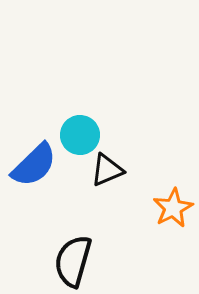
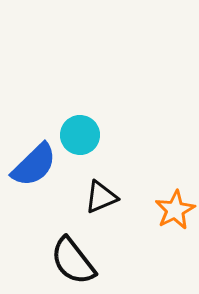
black triangle: moved 6 px left, 27 px down
orange star: moved 2 px right, 2 px down
black semicircle: rotated 54 degrees counterclockwise
